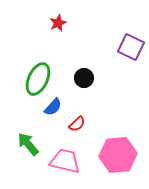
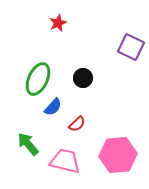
black circle: moved 1 px left
